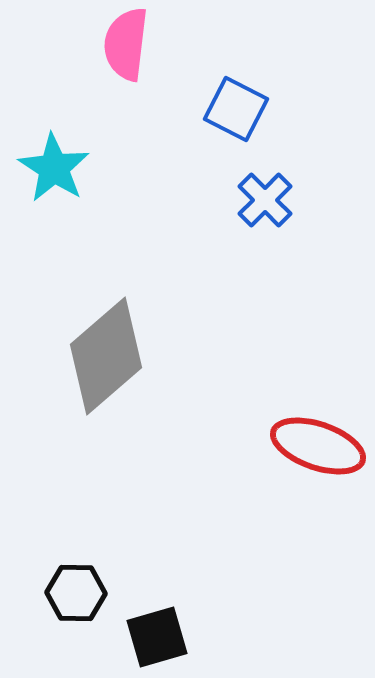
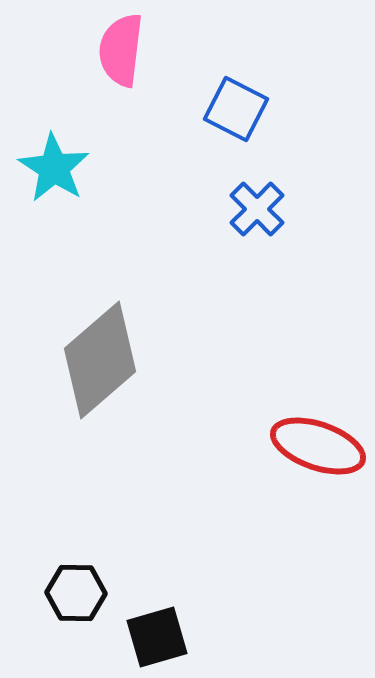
pink semicircle: moved 5 px left, 6 px down
blue cross: moved 8 px left, 9 px down
gray diamond: moved 6 px left, 4 px down
